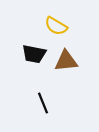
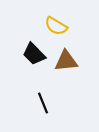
black trapezoid: rotated 35 degrees clockwise
